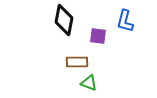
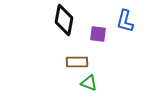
purple square: moved 2 px up
